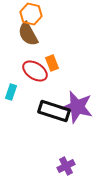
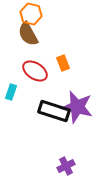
orange rectangle: moved 11 px right
